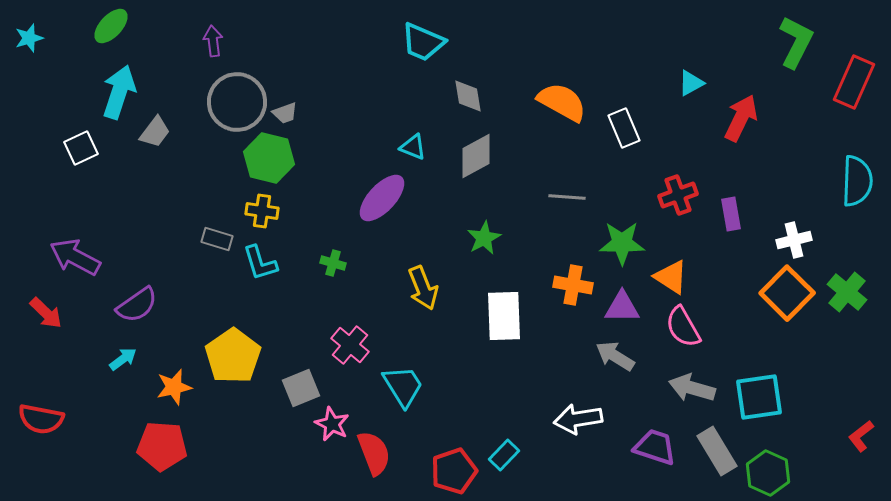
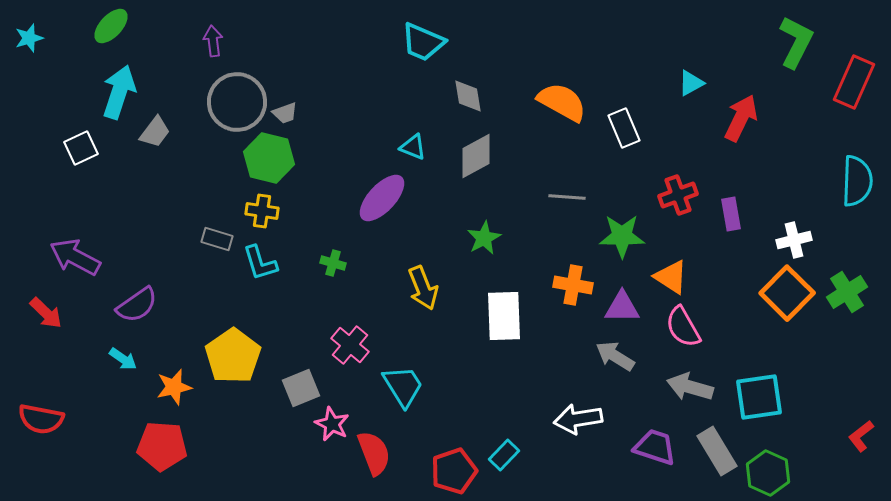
green star at (622, 243): moved 7 px up
green cross at (847, 292): rotated 18 degrees clockwise
cyan arrow at (123, 359): rotated 72 degrees clockwise
gray arrow at (692, 388): moved 2 px left, 1 px up
